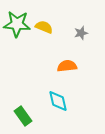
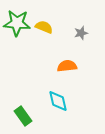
green star: moved 1 px up
